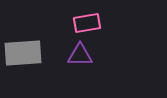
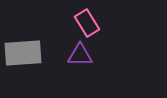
pink rectangle: rotated 68 degrees clockwise
